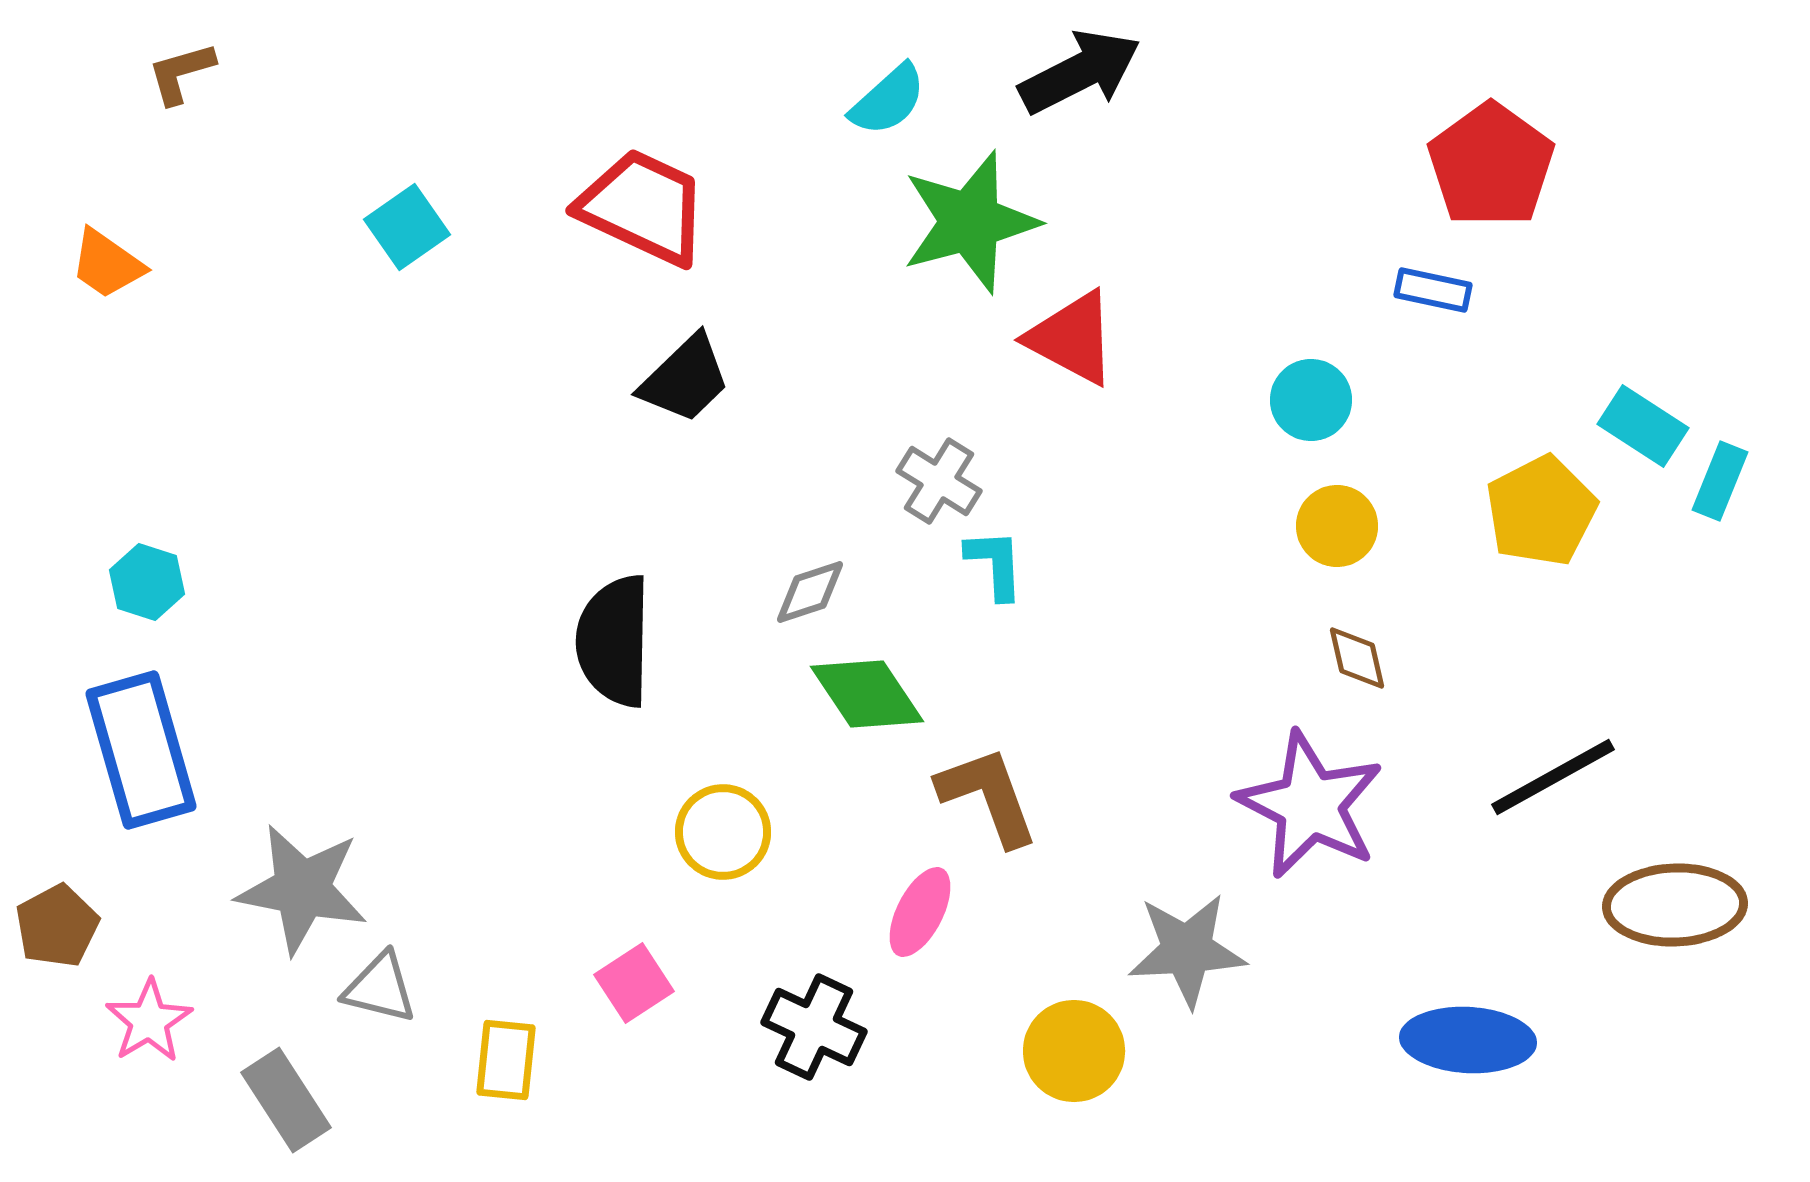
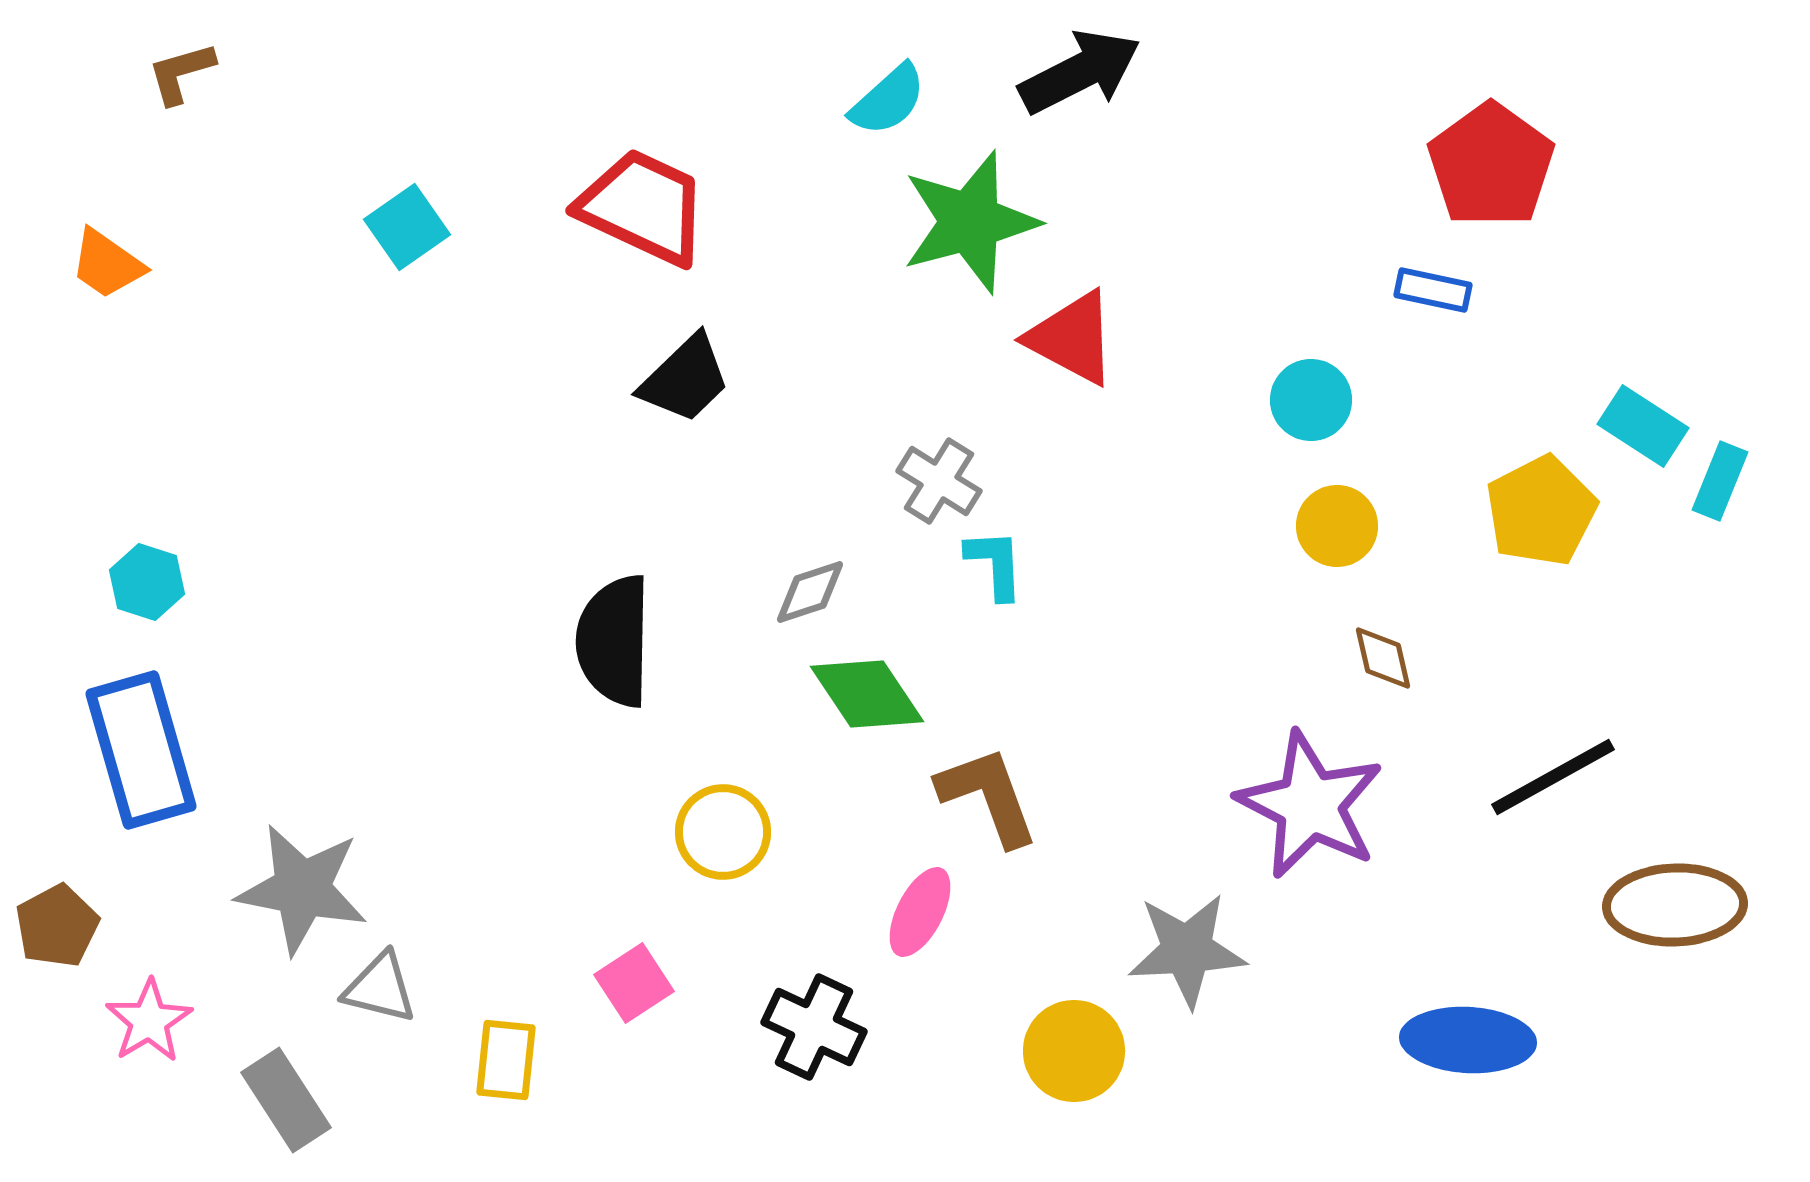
brown diamond at (1357, 658): moved 26 px right
